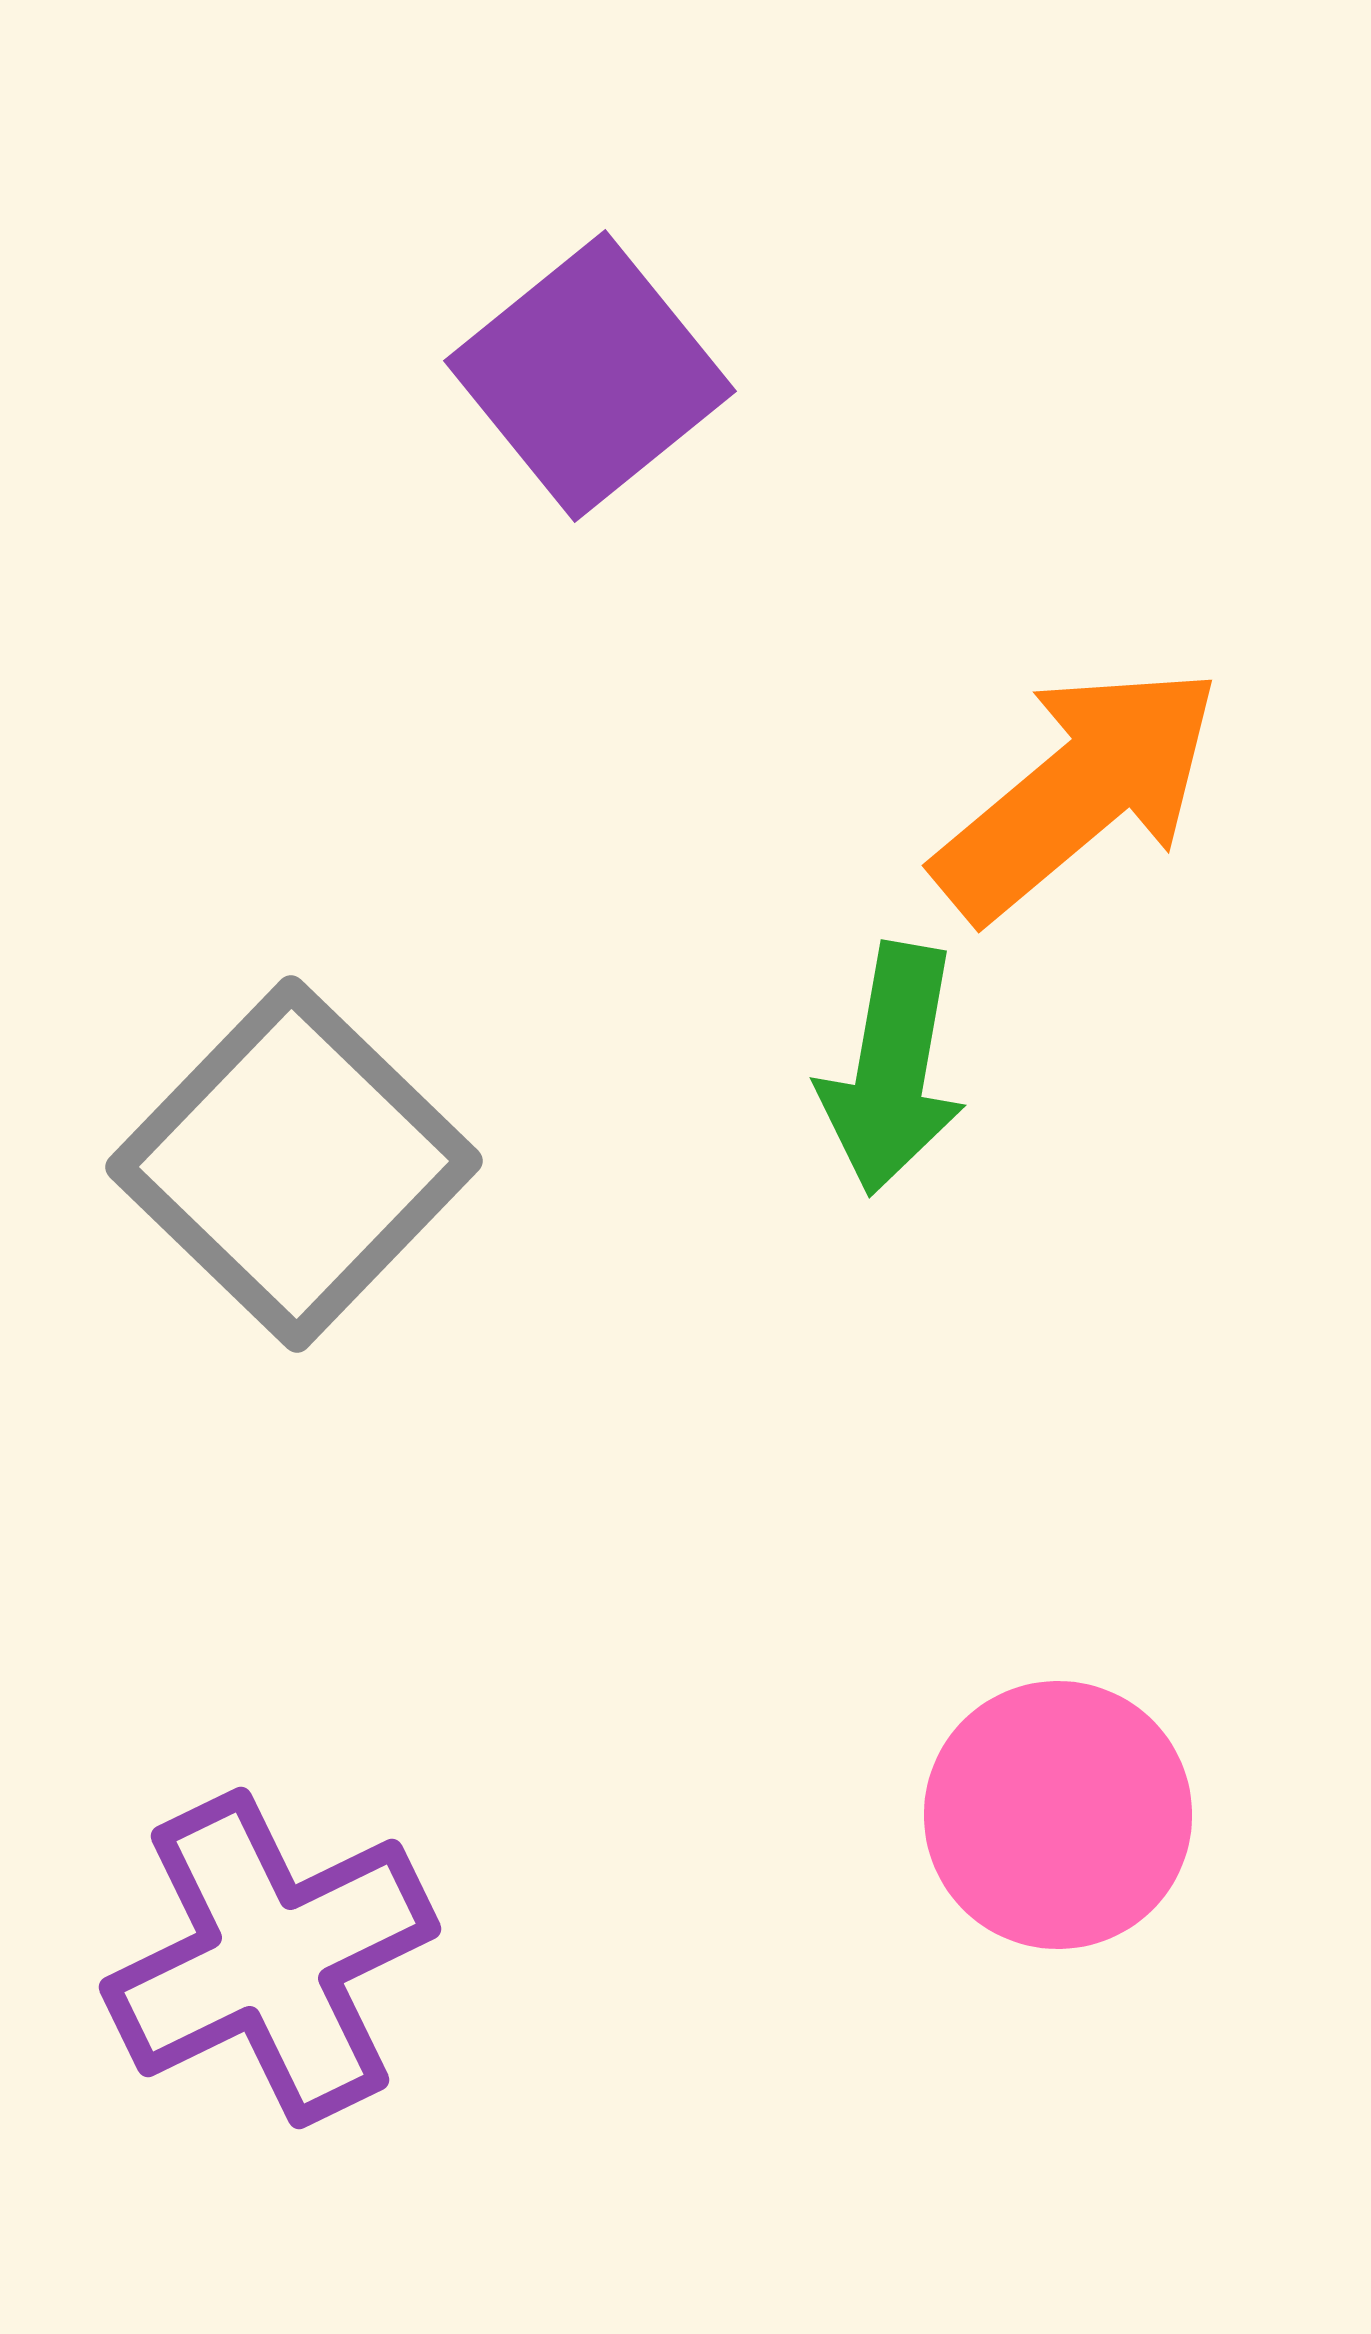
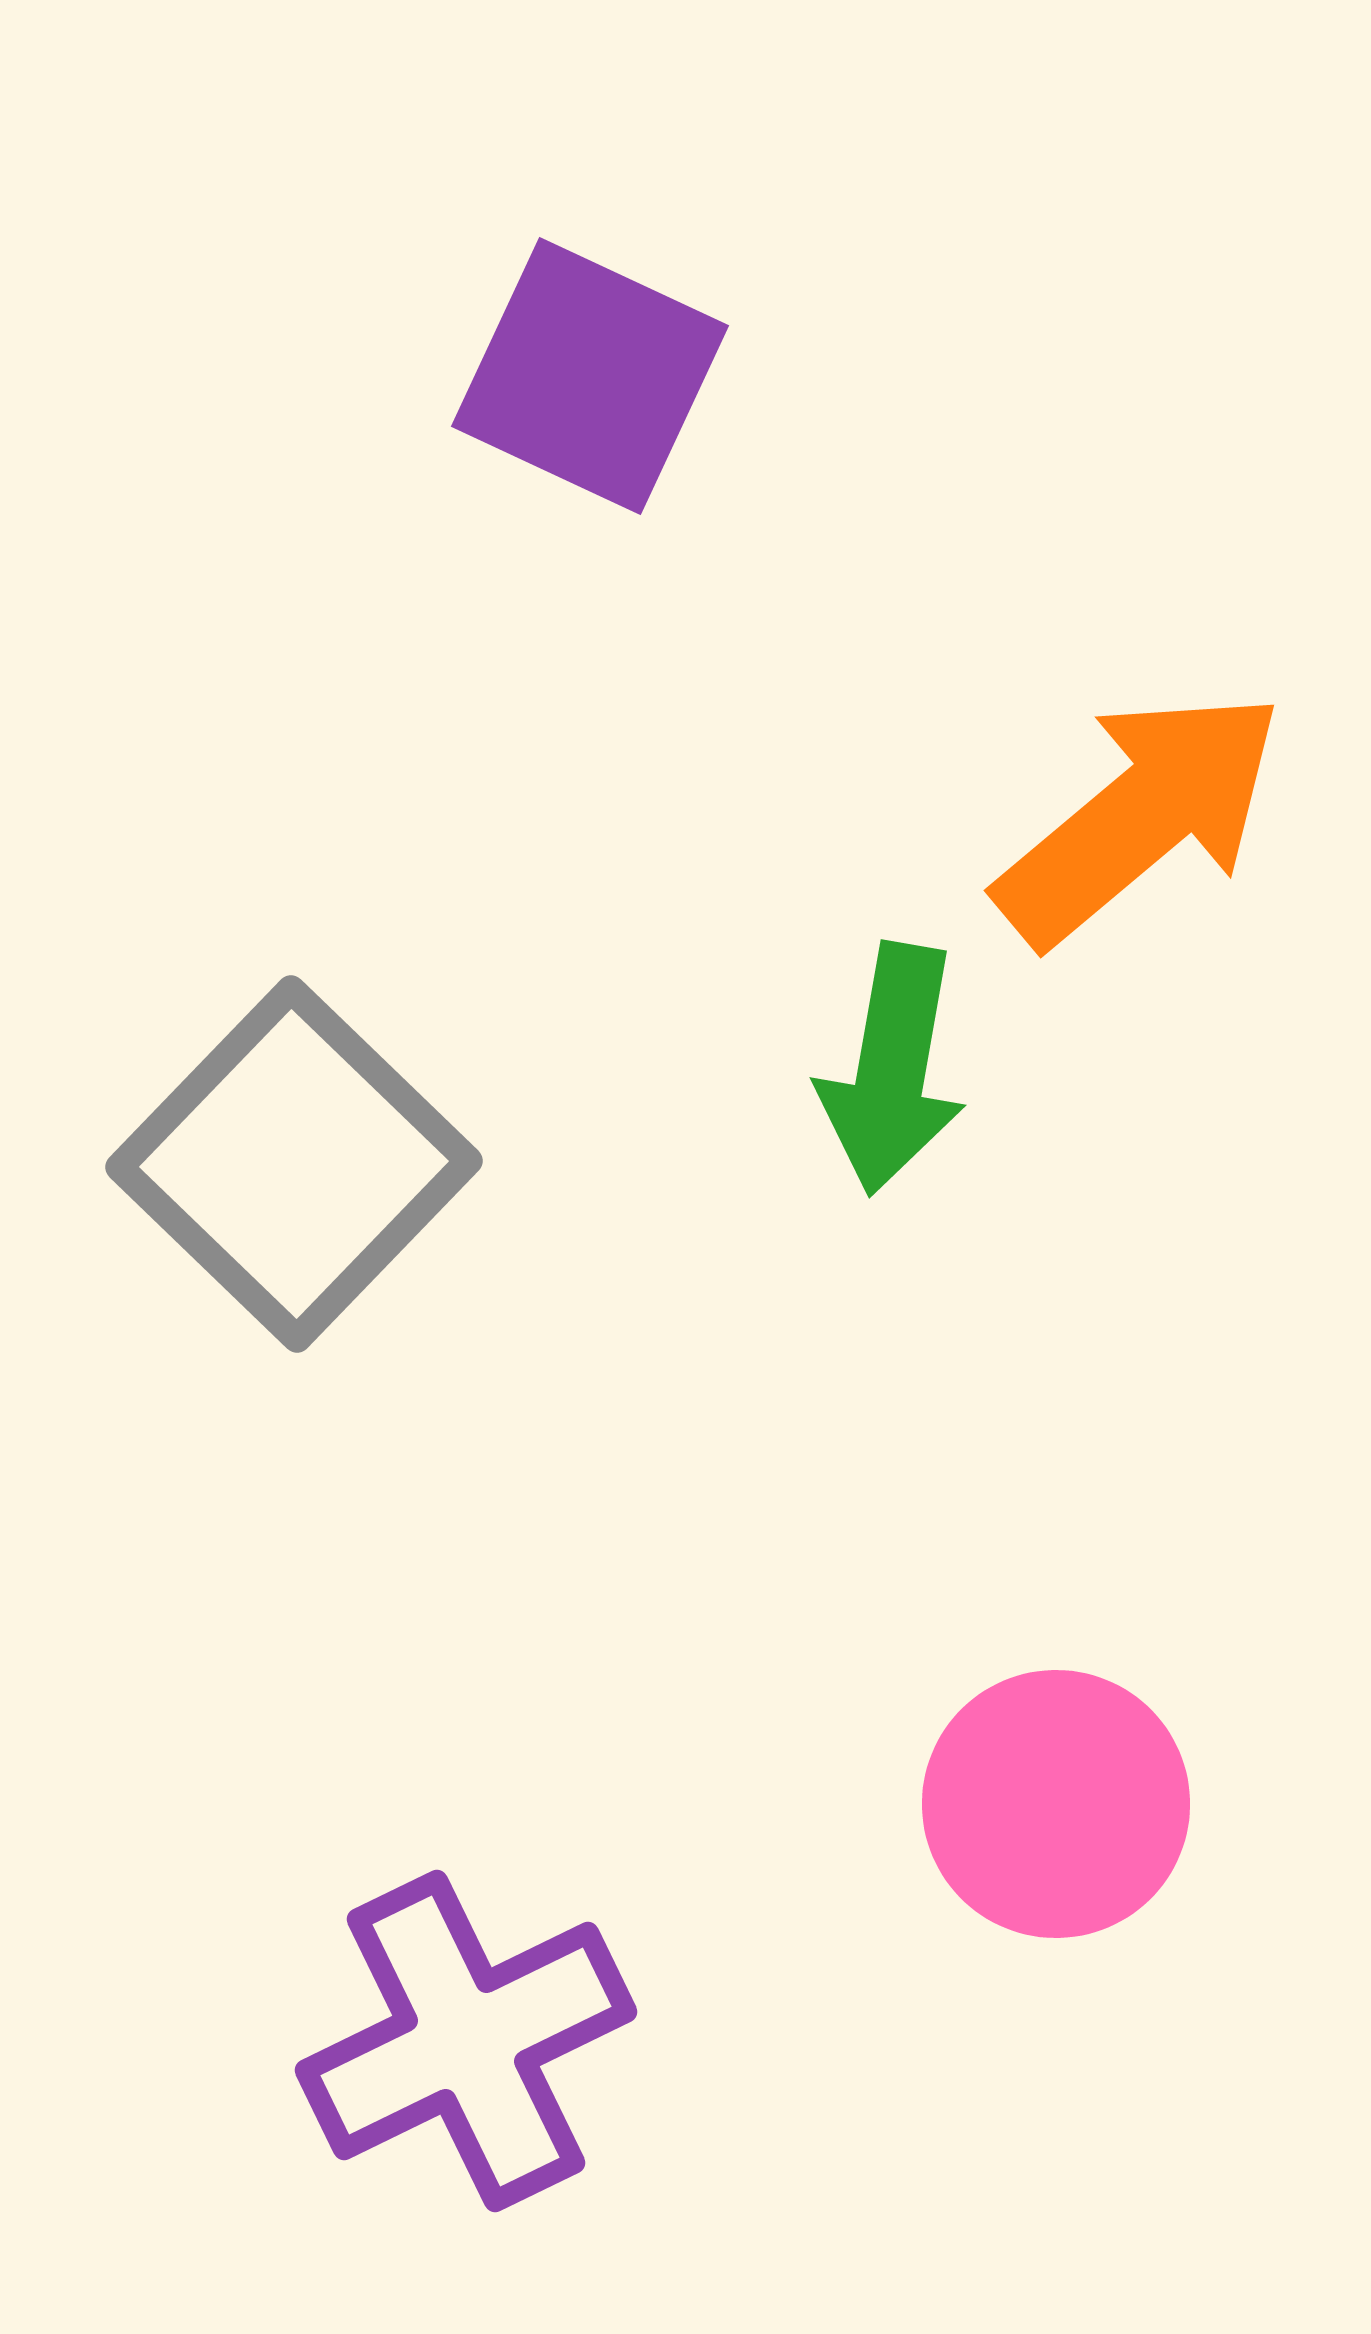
purple square: rotated 26 degrees counterclockwise
orange arrow: moved 62 px right, 25 px down
pink circle: moved 2 px left, 11 px up
purple cross: moved 196 px right, 83 px down
